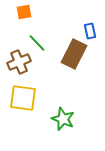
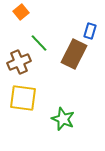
orange square: moved 3 px left; rotated 28 degrees counterclockwise
blue rectangle: rotated 28 degrees clockwise
green line: moved 2 px right
